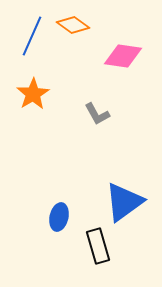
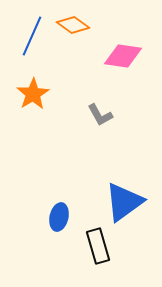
gray L-shape: moved 3 px right, 1 px down
